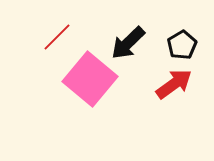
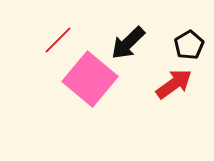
red line: moved 1 px right, 3 px down
black pentagon: moved 7 px right
